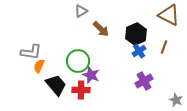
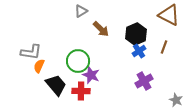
red cross: moved 1 px down
